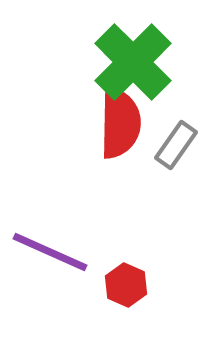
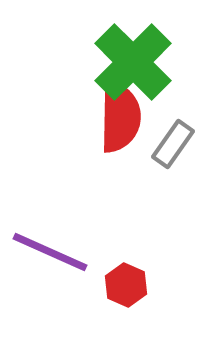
red semicircle: moved 6 px up
gray rectangle: moved 3 px left, 1 px up
